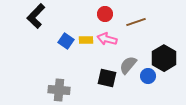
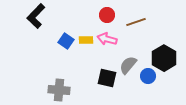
red circle: moved 2 px right, 1 px down
